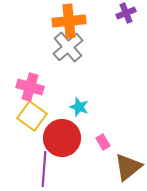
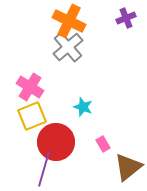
purple cross: moved 5 px down
orange cross: rotated 32 degrees clockwise
pink cross: rotated 16 degrees clockwise
cyan star: moved 4 px right
yellow square: rotated 32 degrees clockwise
red circle: moved 6 px left, 4 px down
pink rectangle: moved 2 px down
purple line: rotated 12 degrees clockwise
